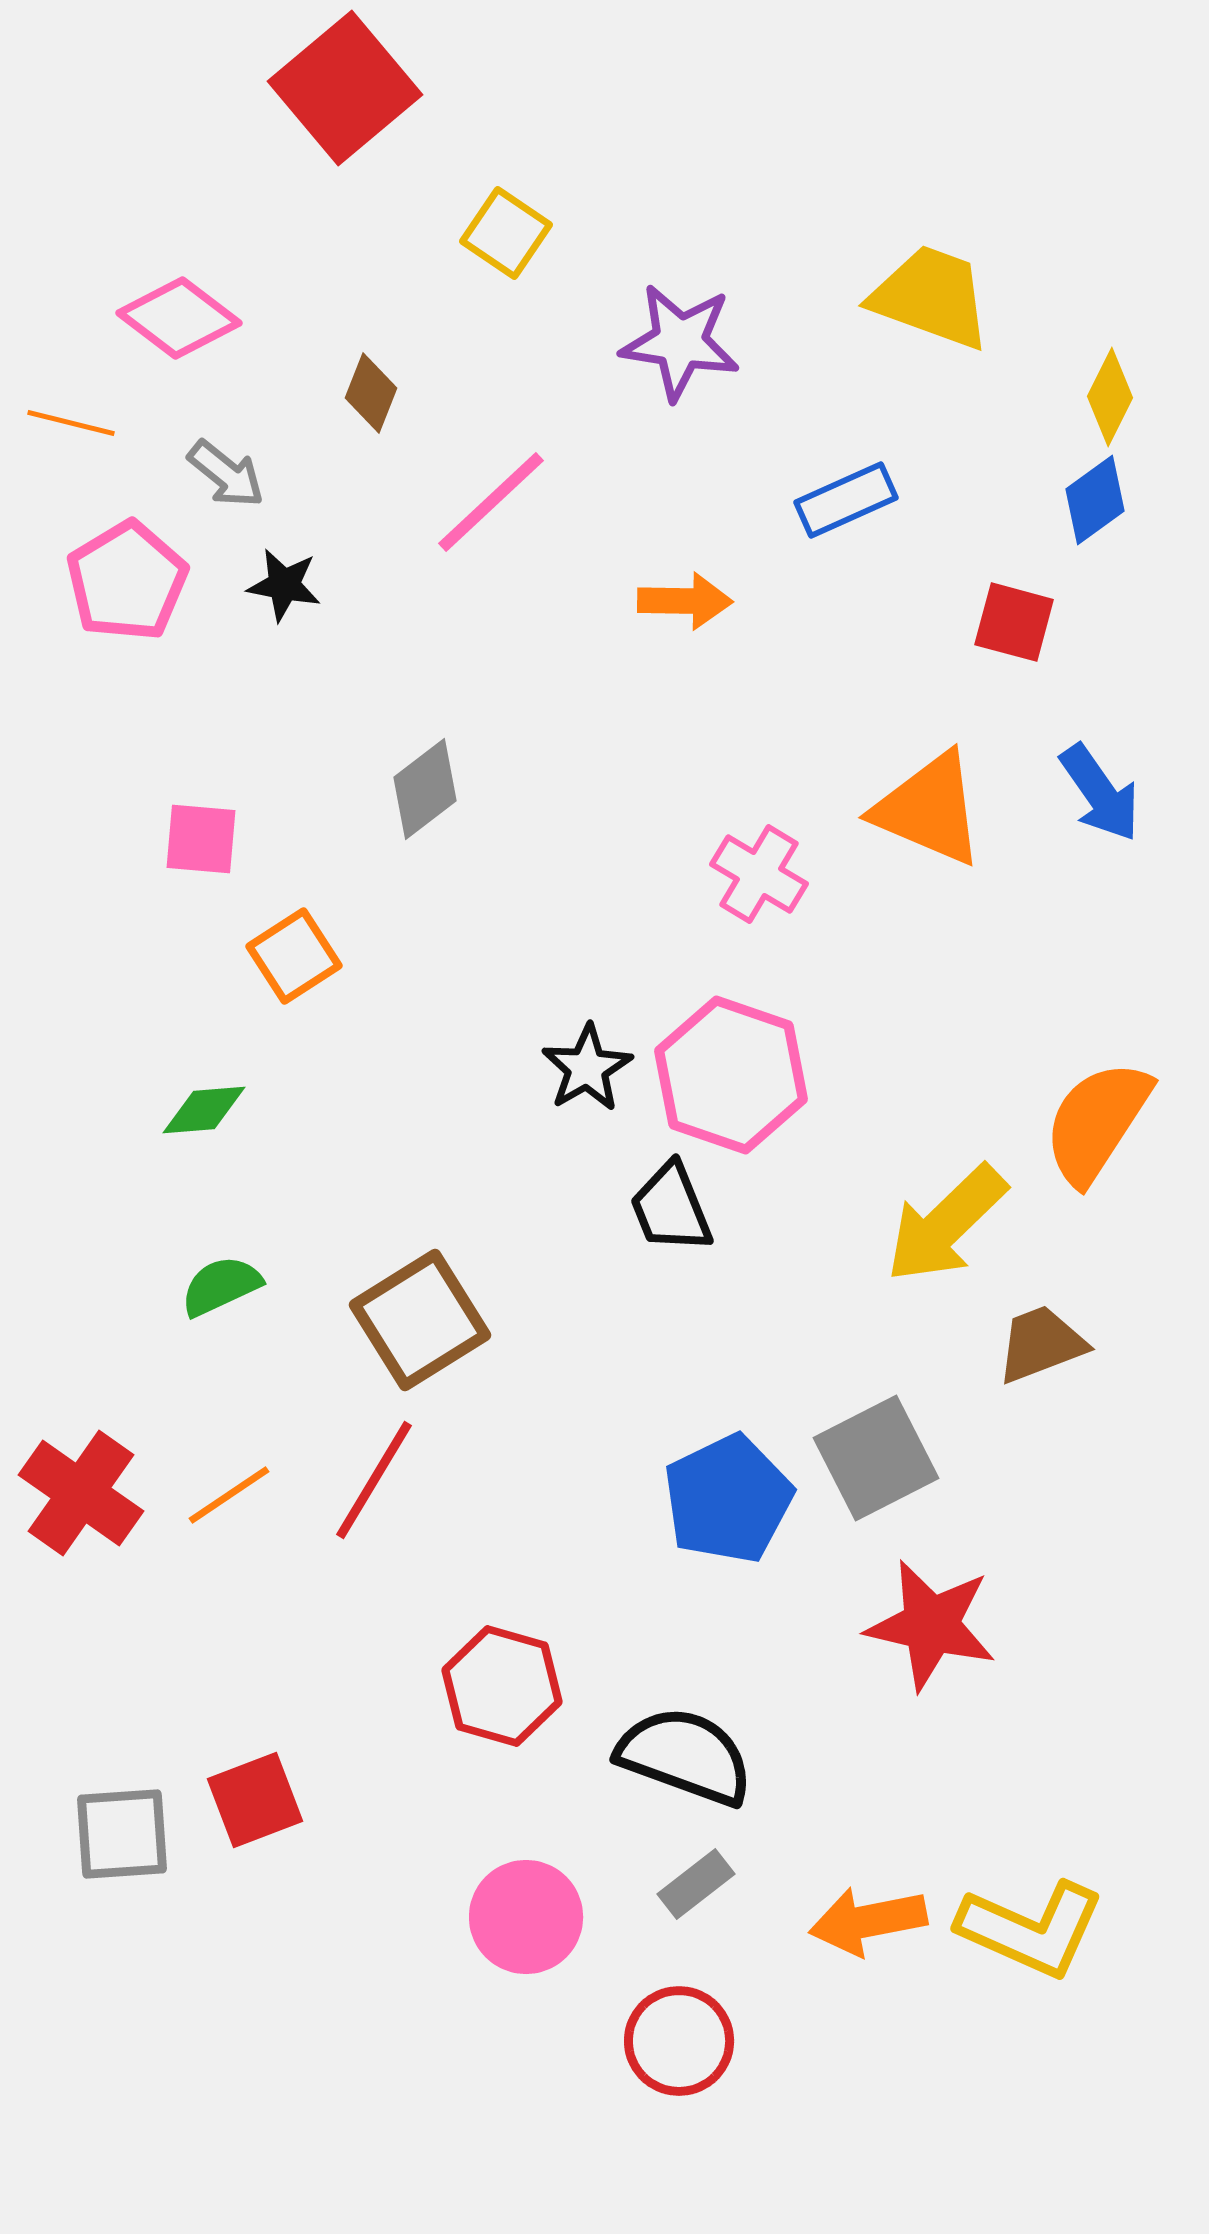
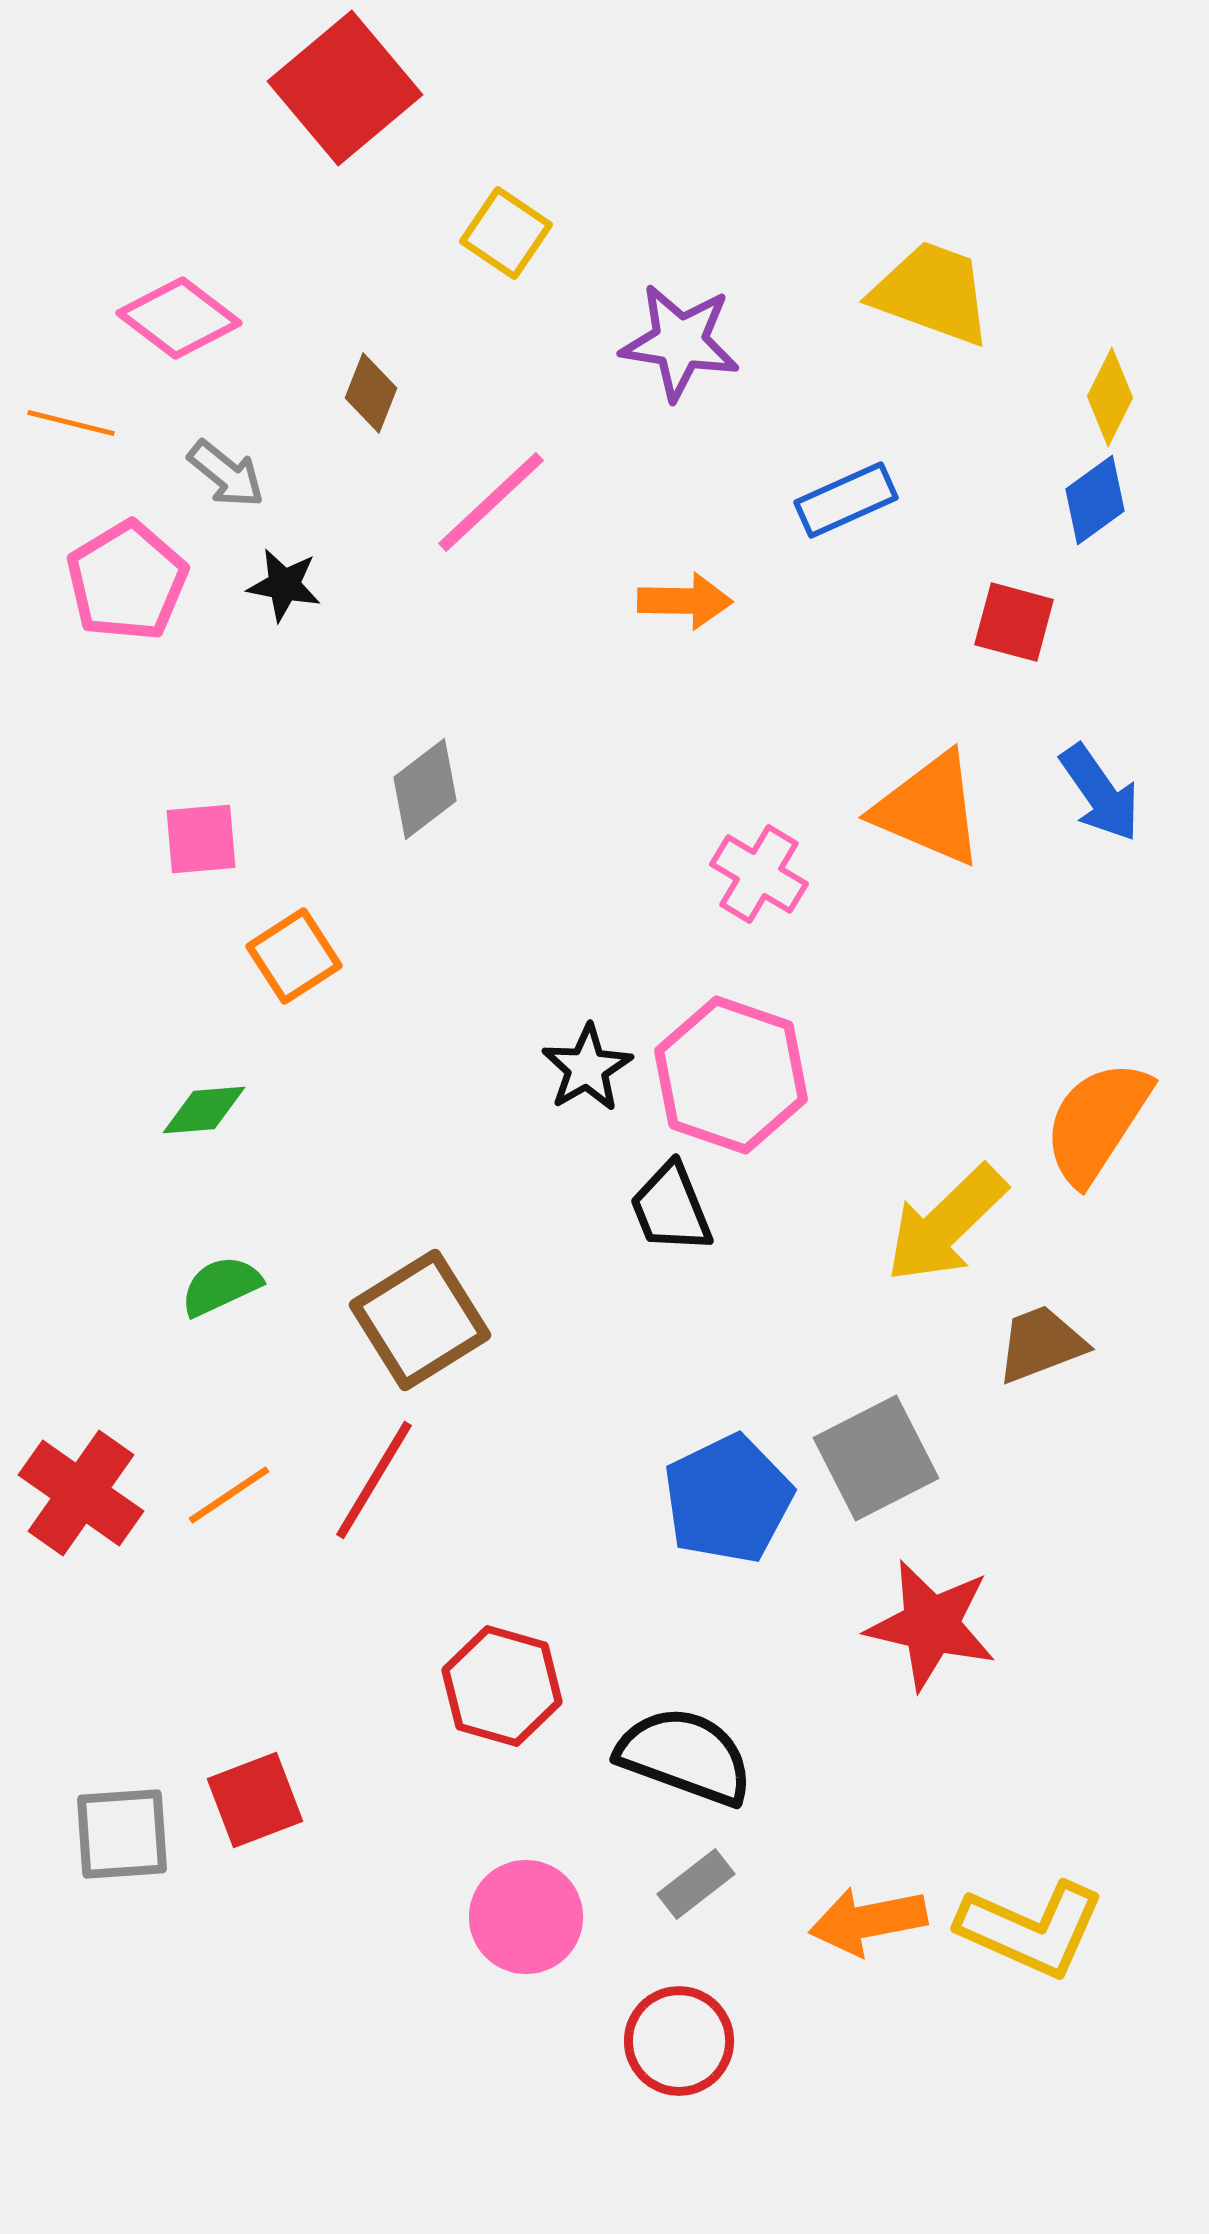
yellow trapezoid at (931, 297): moved 1 px right, 4 px up
pink square at (201, 839): rotated 10 degrees counterclockwise
